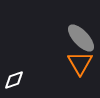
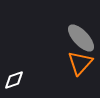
orange triangle: rotated 12 degrees clockwise
